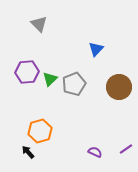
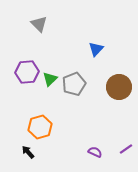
orange hexagon: moved 4 px up
